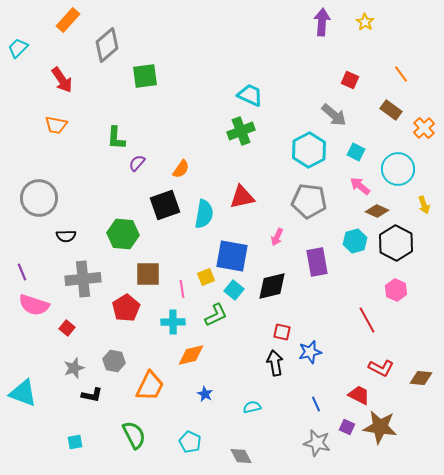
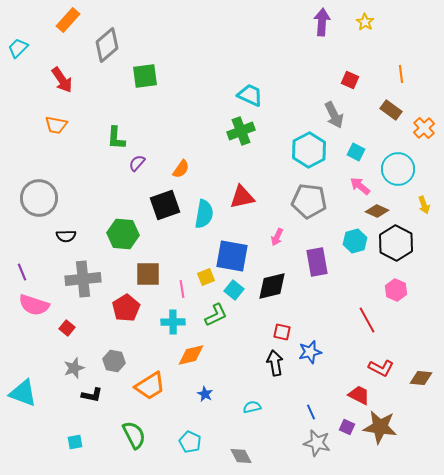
orange line at (401, 74): rotated 30 degrees clockwise
gray arrow at (334, 115): rotated 24 degrees clockwise
orange trapezoid at (150, 386): rotated 32 degrees clockwise
blue line at (316, 404): moved 5 px left, 8 px down
